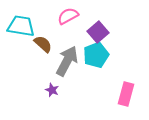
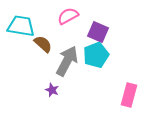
purple square: rotated 25 degrees counterclockwise
pink rectangle: moved 3 px right, 1 px down
